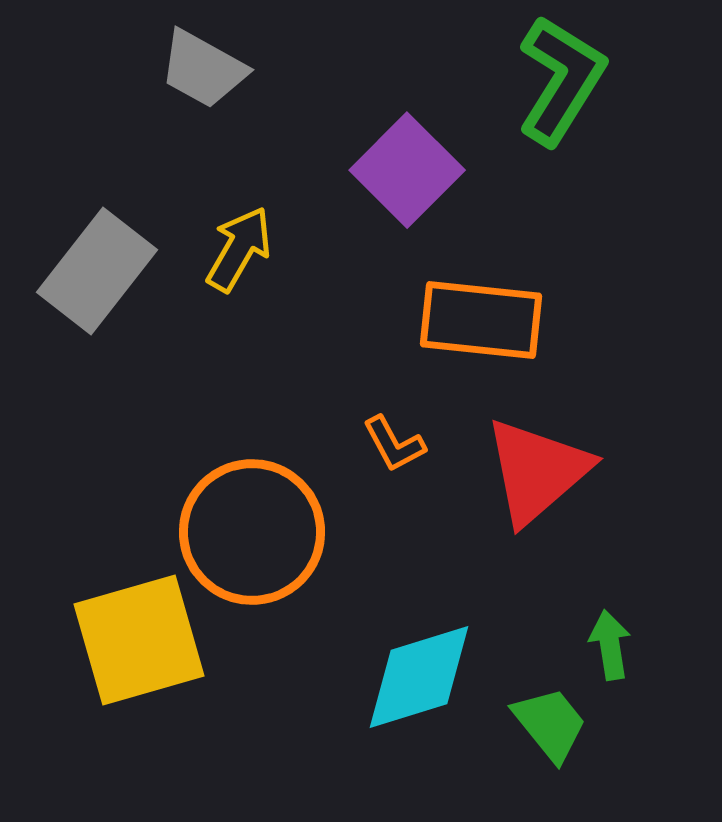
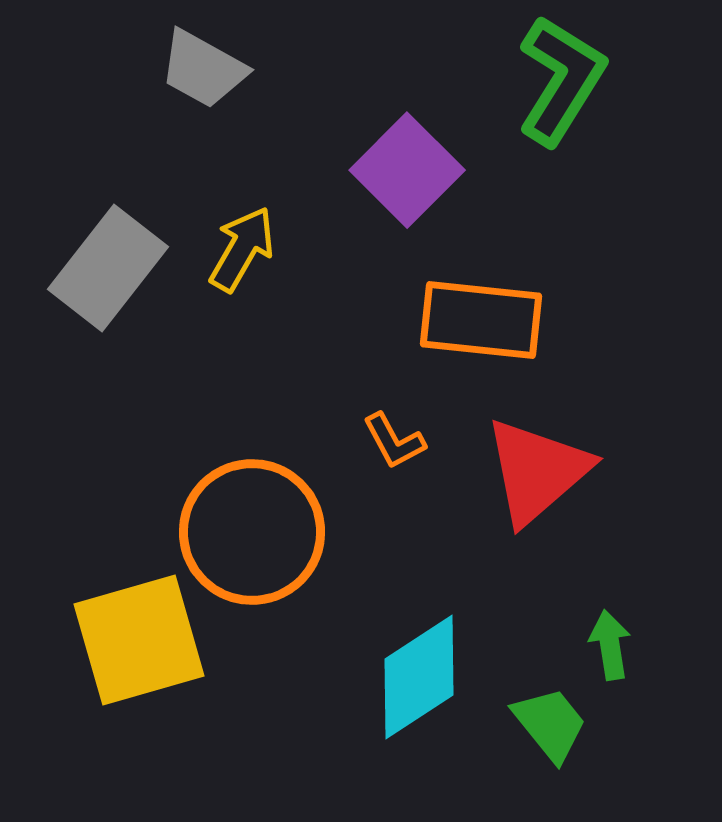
yellow arrow: moved 3 px right
gray rectangle: moved 11 px right, 3 px up
orange L-shape: moved 3 px up
cyan diamond: rotated 16 degrees counterclockwise
